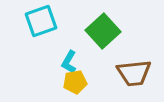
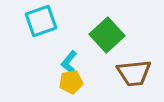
green square: moved 4 px right, 4 px down
cyan L-shape: rotated 10 degrees clockwise
yellow pentagon: moved 4 px left
